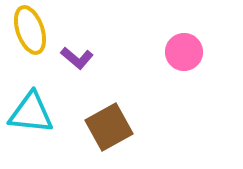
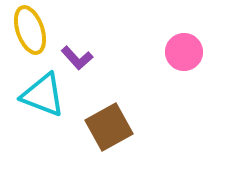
purple L-shape: rotated 8 degrees clockwise
cyan triangle: moved 12 px right, 18 px up; rotated 15 degrees clockwise
